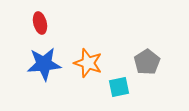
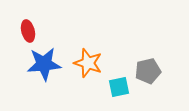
red ellipse: moved 12 px left, 8 px down
gray pentagon: moved 1 px right, 9 px down; rotated 20 degrees clockwise
